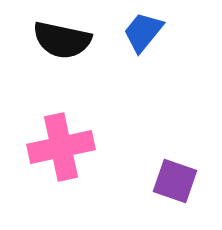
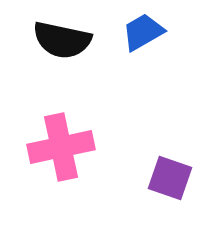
blue trapezoid: rotated 21 degrees clockwise
purple square: moved 5 px left, 3 px up
